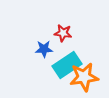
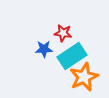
cyan rectangle: moved 5 px right, 9 px up
orange star: rotated 16 degrees counterclockwise
